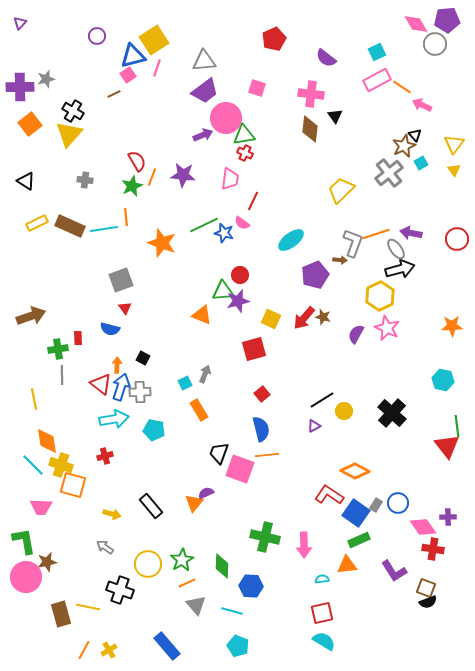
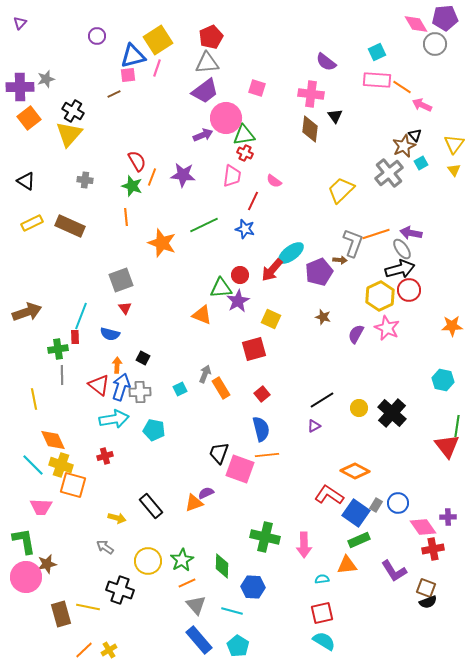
purple pentagon at (447, 20): moved 2 px left, 2 px up
red pentagon at (274, 39): moved 63 px left, 2 px up
yellow square at (154, 40): moved 4 px right
purple semicircle at (326, 58): moved 4 px down
gray triangle at (204, 61): moved 3 px right, 2 px down
pink square at (128, 75): rotated 28 degrees clockwise
pink rectangle at (377, 80): rotated 32 degrees clockwise
orange square at (30, 124): moved 1 px left, 6 px up
pink trapezoid at (230, 179): moved 2 px right, 3 px up
green star at (132, 186): rotated 30 degrees counterclockwise
yellow rectangle at (37, 223): moved 5 px left
pink semicircle at (242, 223): moved 32 px right, 42 px up
cyan line at (104, 229): moved 23 px left, 87 px down; rotated 60 degrees counterclockwise
blue star at (224, 233): moved 21 px right, 4 px up
red circle at (457, 239): moved 48 px left, 51 px down
cyan ellipse at (291, 240): moved 13 px down
gray ellipse at (396, 249): moved 6 px right
purple pentagon at (315, 275): moved 4 px right, 3 px up
green triangle at (223, 291): moved 2 px left, 3 px up
purple star at (238, 301): rotated 15 degrees counterclockwise
brown arrow at (31, 316): moved 4 px left, 4 px up
red arrow at (304, 318): moved 32 px left, 48 px up
blue semicircle at (110, 329): moved 5 px down
red rectangle at (78, 338): moved 3 px left, 1 px up
cyan square at (185, 383): moved 5 px left, 6 px down
red triangle at (101, 384): moved 2 px left, 1 px down
orange rectangle at (199, 410): moved 22 px right, 22 px up
yellow circle at (344, 411): moved 15 px right, 3 px up
green line at (457, 426): rotated 15 degrees clockwise
orange diamond at (47, 441): moved 6 px right, 1 px up; rotated 16 degrees counterclockwise
orange triangle at (194, 503): rotated 30 degrees clockwise
yellow arrow at (112, 514): moved 5 px right, 4 px down
red cross at (433, 549): rotated 20 degrees counterclockwise
brown star at (47, 562): moved 2 px down
yellow circle at (148, 564): moved 3 px up
blue hexagon at (251, 586): moved 2 px right, 1 px down
blue rectangle at (167, 646): moved 32 px right, 6 px up
cyan pentagon at (238, 646): rotated 10 degrees clockwise
orange line at (84, 650): rotated 18 degrees clockwise
